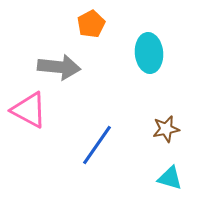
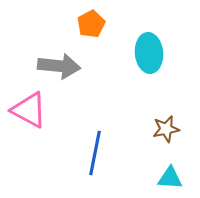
gray arrow: moved 1 px up
blue line: moved 2 px left, 8 px down; rotated 24 degrees counterclockwise
cyan triangle: rotated 12 degrees counterclockwise
